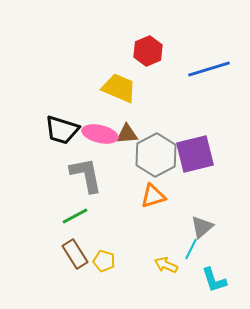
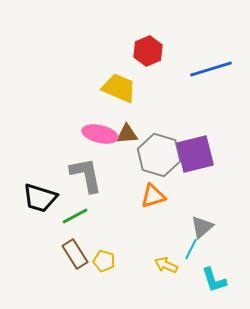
blue line: moved 2 px right
black trapezoid: moved 22 px left, 68 px down
gray hexagon: moved 3 px right; rotated 15 degrees counterclockwise
